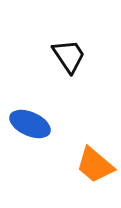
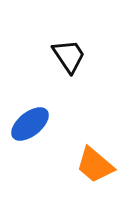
blue ellipse: rotated 63 degrees counterclockwise
